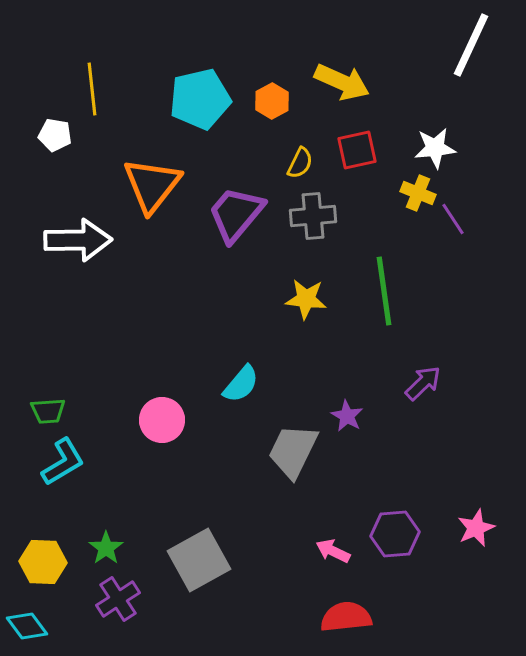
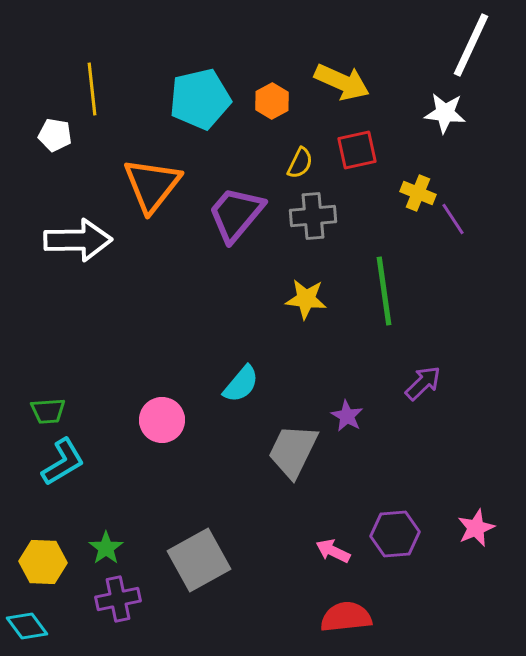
white star: moved 10 px right, 35 px up; rotated 12 degrees clockwise
purple cross: rotated 21 degrees clockwise
